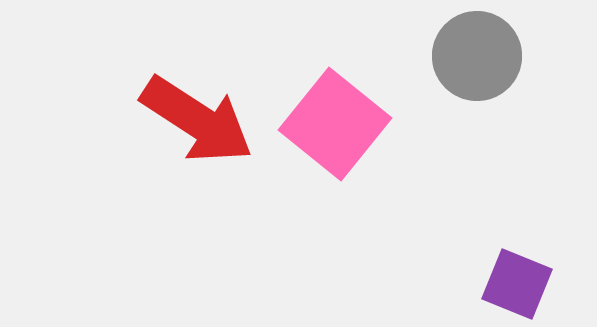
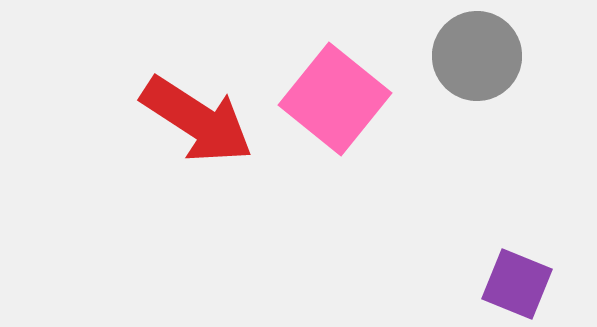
pink square: moved 25 px up
